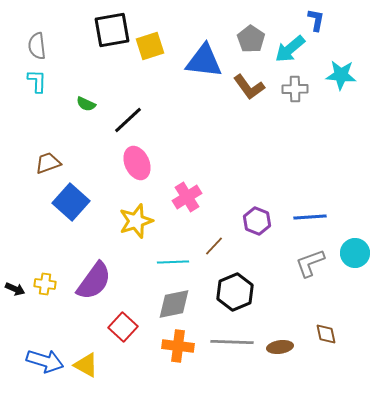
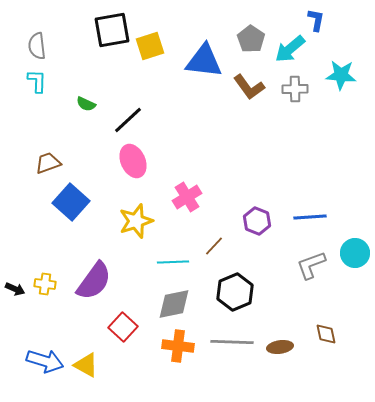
pink ellipse: moved 4 px left, 2 px up
gray L-shape: moved 1 px right, 2 px down
